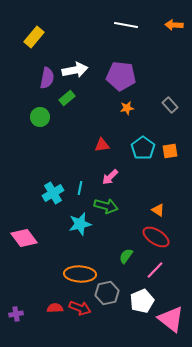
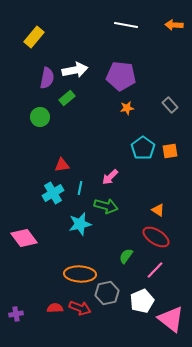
red triangle: moved 40 px left, 20 px down
